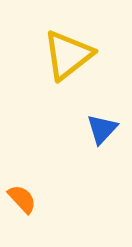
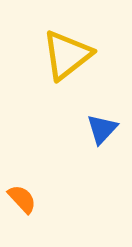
yellow triangle: moved 1 px left
